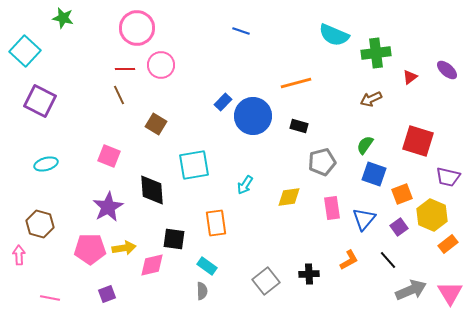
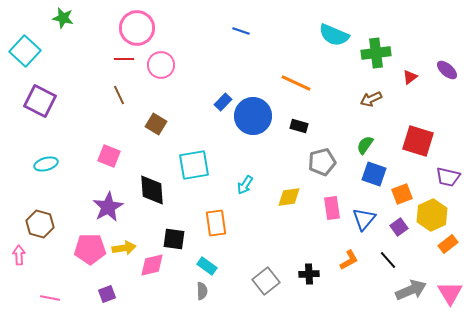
red line at (125, 69): moved 1 px left, 10 px up
orange line at (296, 83): rotated 40 degrees clockwise
yellow hexagon at (432, 215): rotated 12 degrees clockwise
